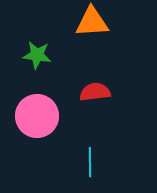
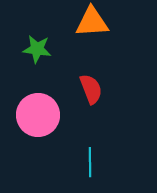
green star: moved 6 px up
red semicircle: moved 4 px left, 3 px up; rotated 76 degrees clockwise
pink circle: moved 1 px right, 1 px up
